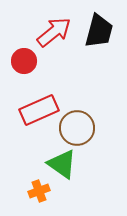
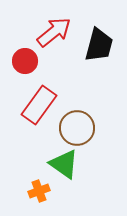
black trapezoid: moved 14 px down
red circle: moved 1 px right
red rectangle: moved 5 px up; rotated 30 degrees counterclockwise
green triangle: moved 2 px right
